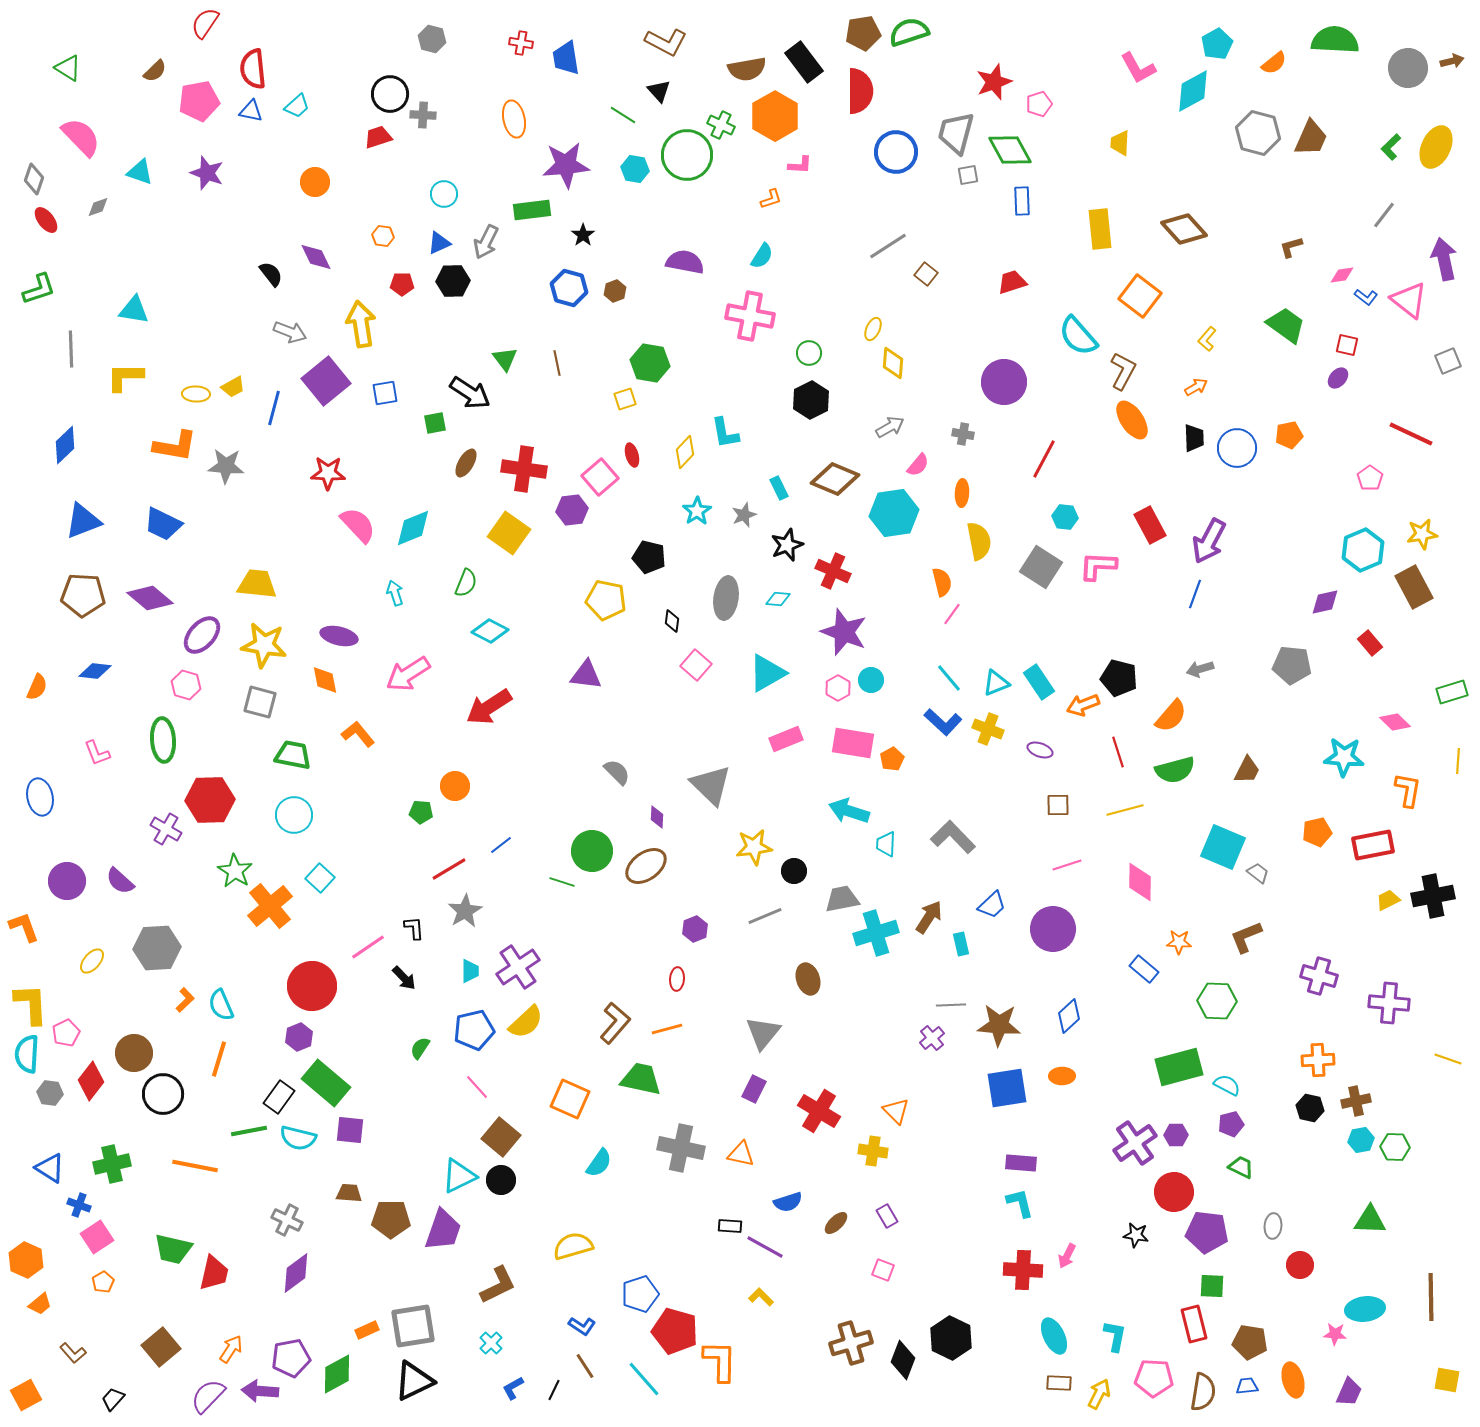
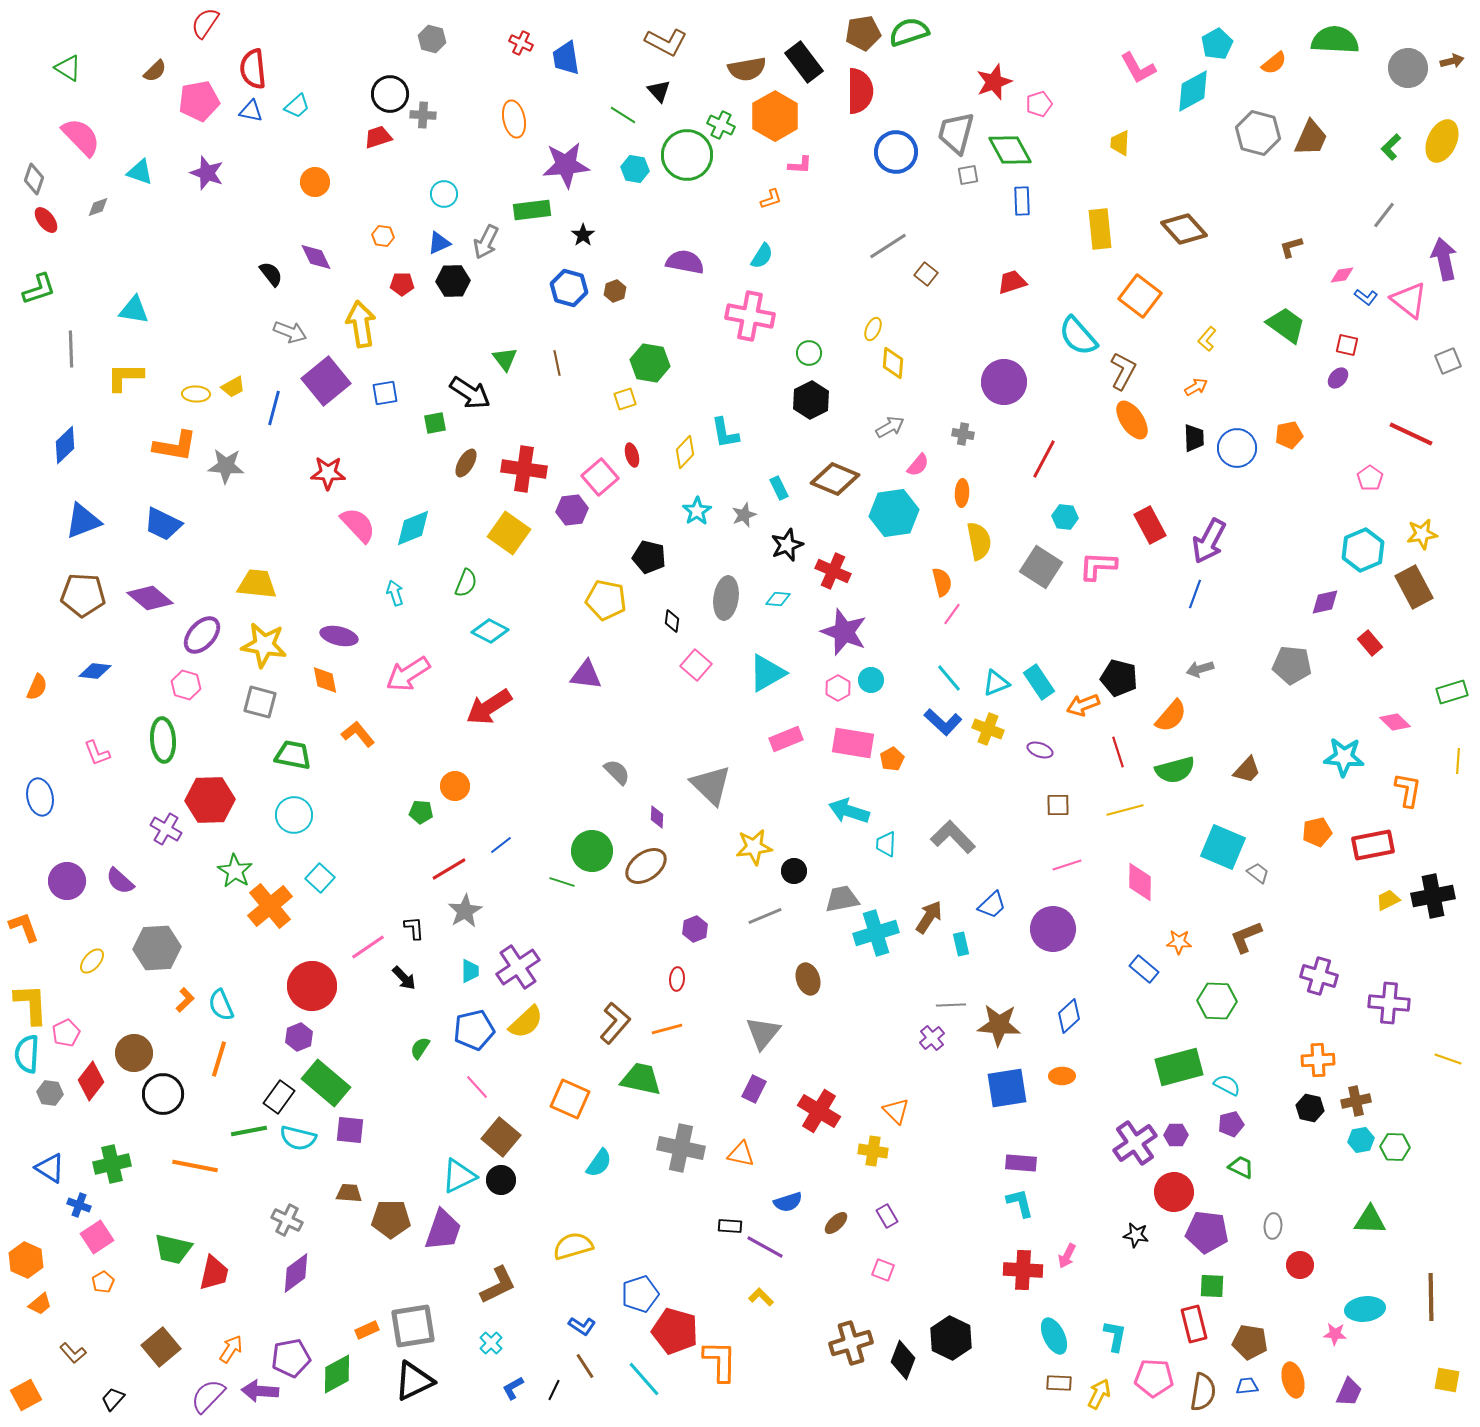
red cross at (521, 43): rotated 15 degrees clockwise
yellow ellipse at (1436, 147): moved 6 px right, 6 px up
brown trapezoid at (1247, 770): rotated 16 degrees clockwise
